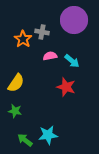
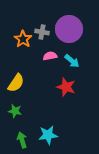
purple circle: moved 5 px left, 9 px down
green arrow: moved 3 px left; rotated 35 degrees clockwise
